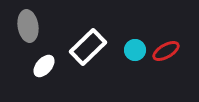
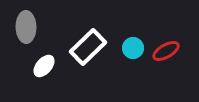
gray ellipse: moved 2 px left, 1 px down; rotated 8 degrees clockwise
cyan circle: moved 2 px left, 2 px up
